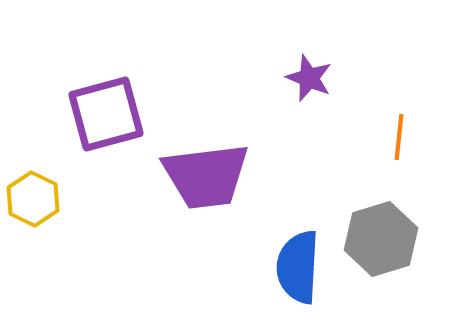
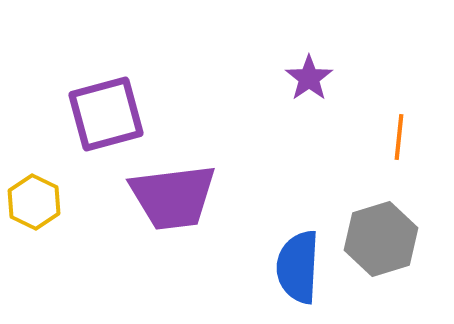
purple star: rotated 15 degrees clockwise
purple trapezoid: moved 33 px left, 21 px down
yellow hexagon: moved 1 px right, 3 px down
